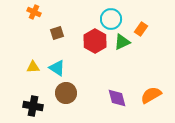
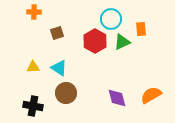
orange cross: rotated 24 degrees counterclockwise
orange rectangle: rotated 40 degrees counterclockwise
cyan triangle: moved 2 px right
